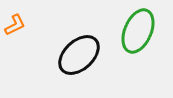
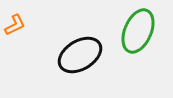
black ellipse: moved 1 px right; rotated 12 degrees clockwise
